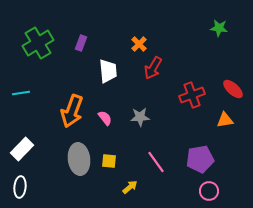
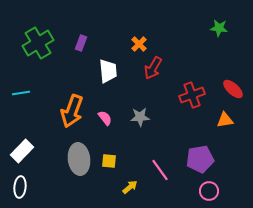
white rectangle: moved 2 px down
pink line: moved 4 px right, 8 px down
